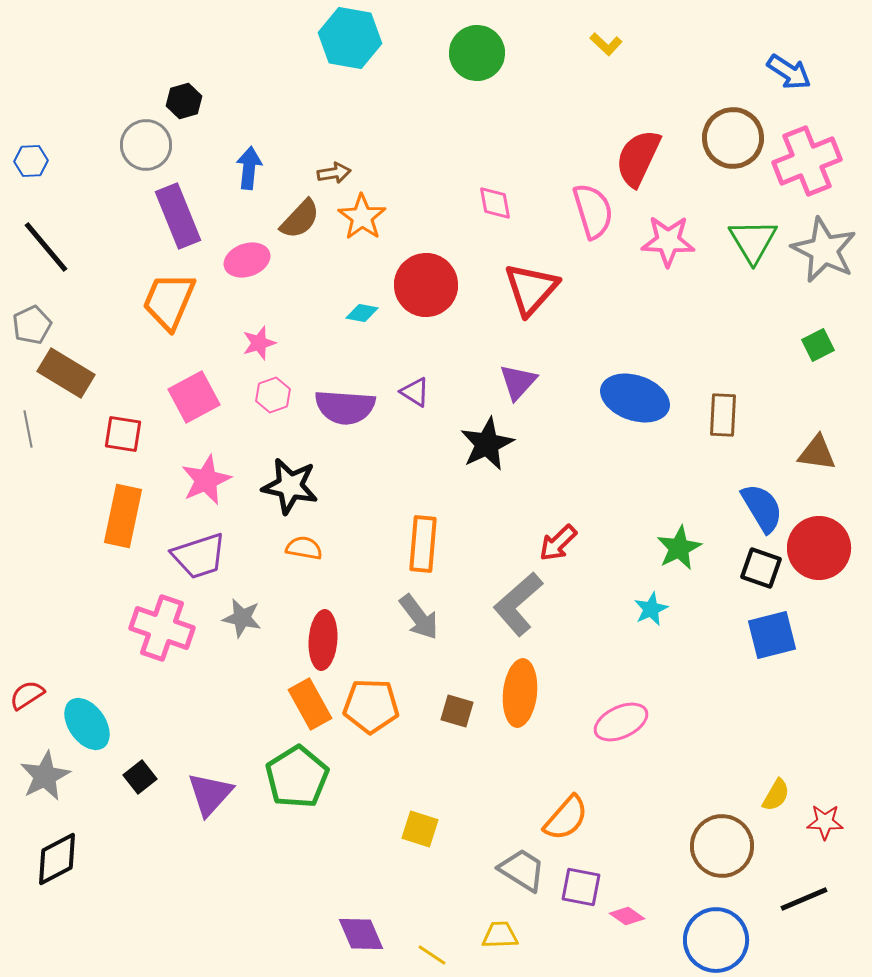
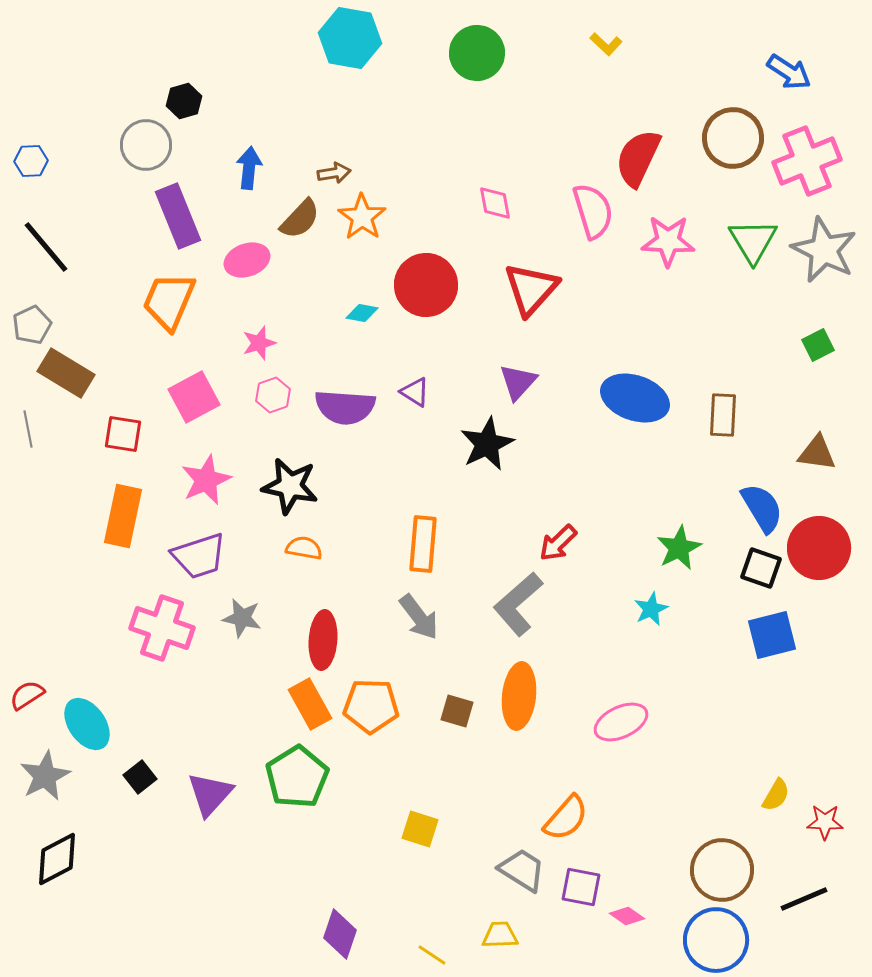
orange ellipse at (520, 693): moved 1 px left, 3 px down
brown circle at (722, 846): moved 24 px down
purple diamond at (361, 934): moved 21 px left; rotated 42 degrees clockwise
